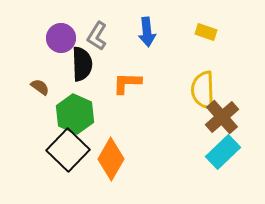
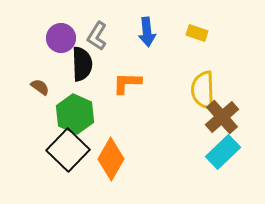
yellow rectangle: moved 9 px left, 1 px down
